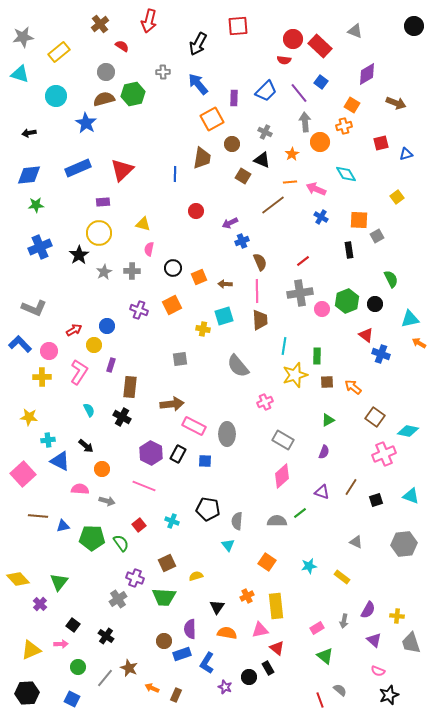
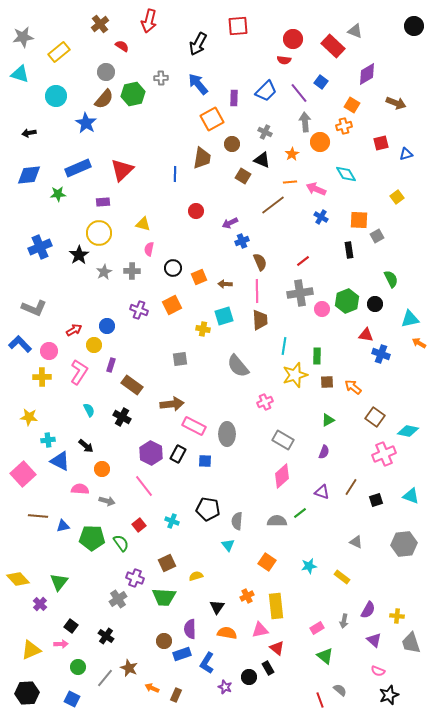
red rectangle at (320, 46): moved 13 px right
gray cross at (163, 72): moved 2 px left, 6 px down
brown semicircle at (104, 99): rotated 145 degrees clockwise
green star at (36, 205): moved 22 px right, 11 px up
red triangle at (366, 335): rotated 28 degrees counterclockwise
brown rectangle at (130, 387): moved 2 px right, 2 px up; rotated 60 degrees counterclockwise
pink line at (144, 486): rotated 30 degrees clockwise
black square at (73, 625): moved 2 px left, 1 px down
